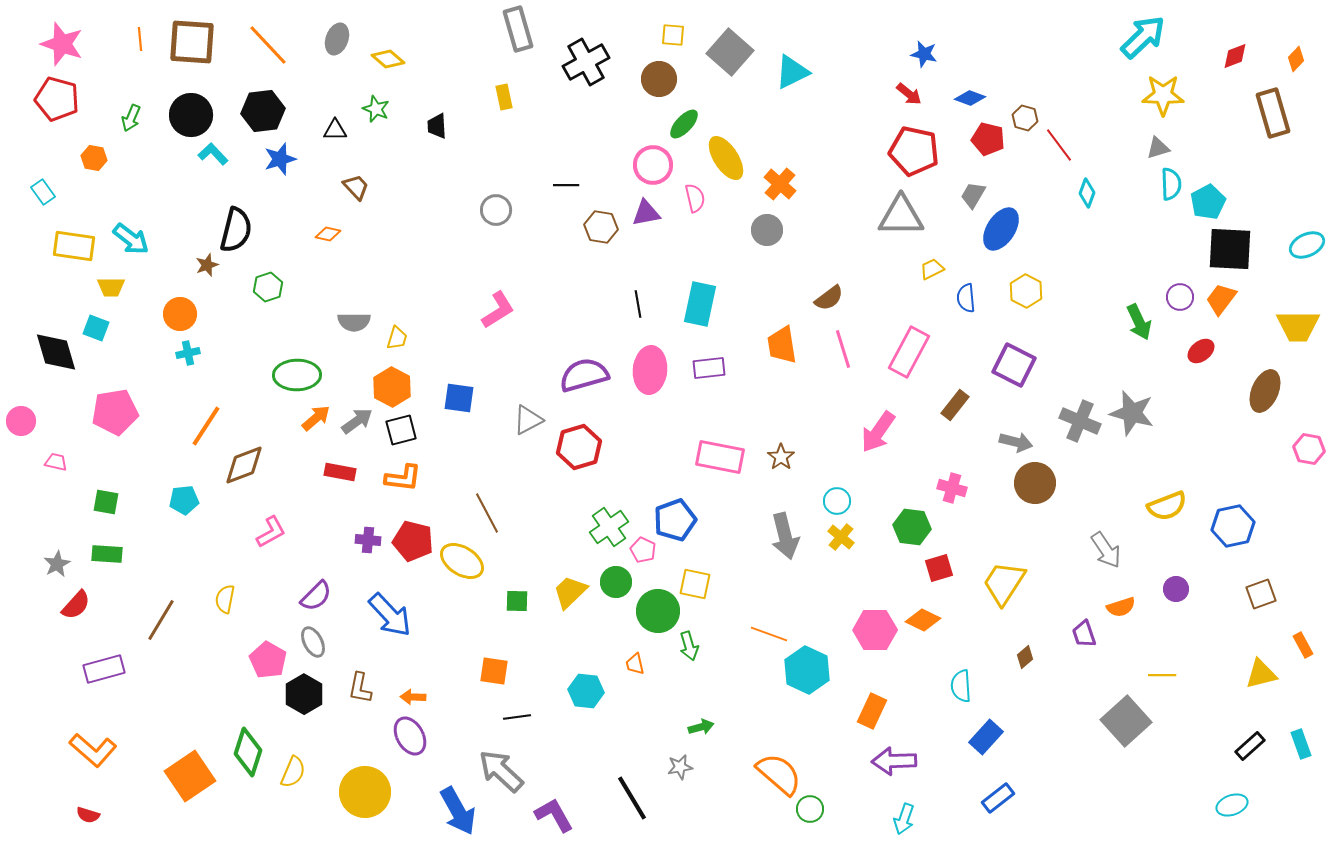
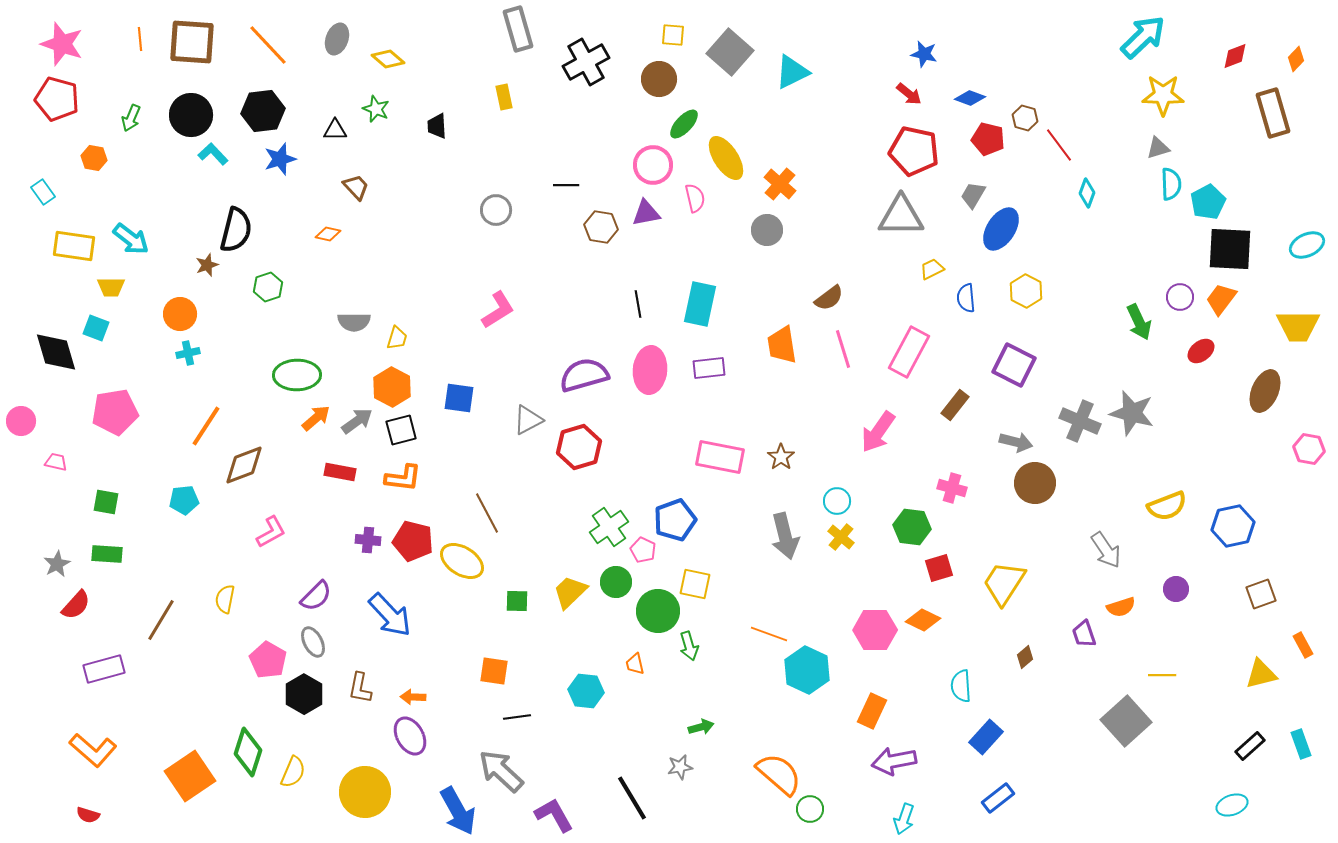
purple arrow at (894, 761): rotated 9 degrees counterclockwise
